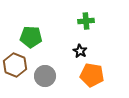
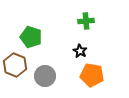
green pentagon: rotated 15 degrees clockwise
